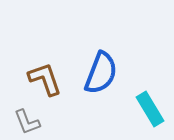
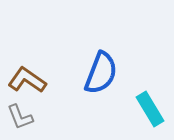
brown L-shape: moved 18 px left, 1 px down; rotated 36 degrees counterclockwise
gray L-shape: moved 7 px left, 5 px up
